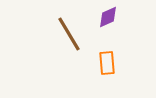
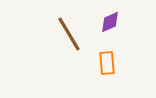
purple diamond: moved 2 px right, 5 px down
